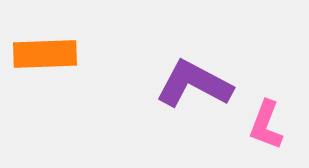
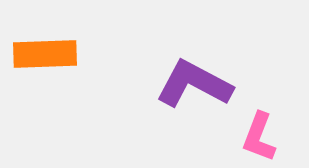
pink L-shape: moved 7 px left, 12 px down
